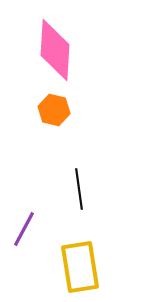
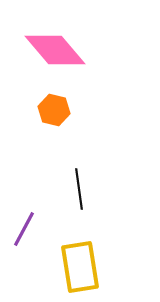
pink diamond: rotated 44 degrees counterclockwise
